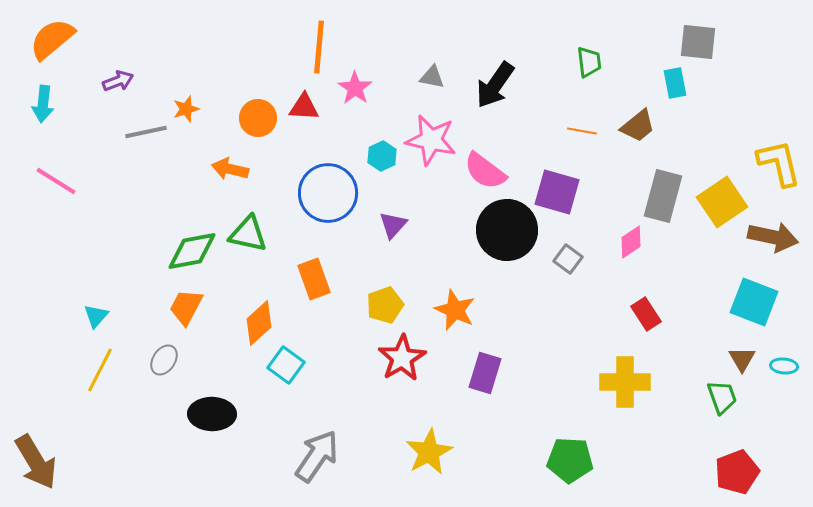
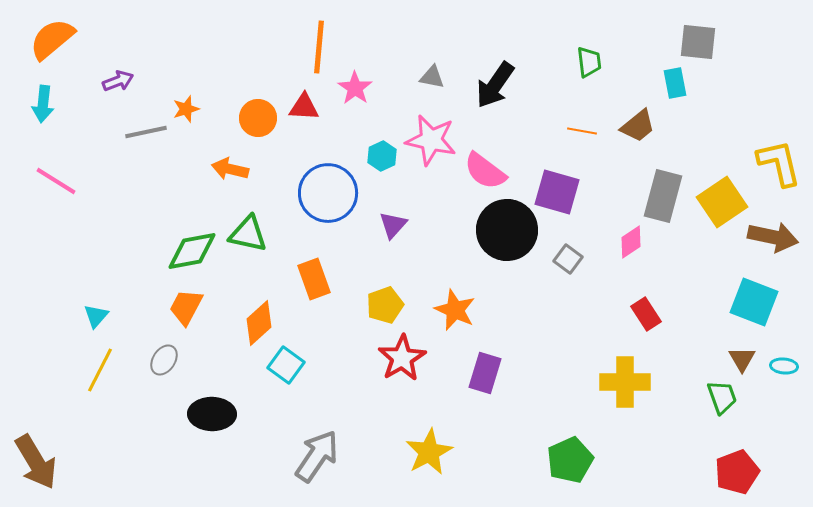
green pentagon at (570, 460): rotated 27 degrees counterclockwise
